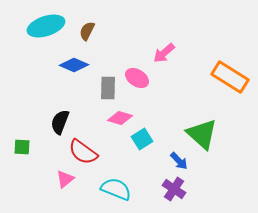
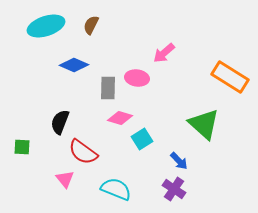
brown semicircle: moved 4 px right, 6 px up
pink ellipse: rotated 25 degrees counterclockwise
green triangle: moved 2 px right, 10 px up
pink triangle: rotated 30 degrees counterclockwise
